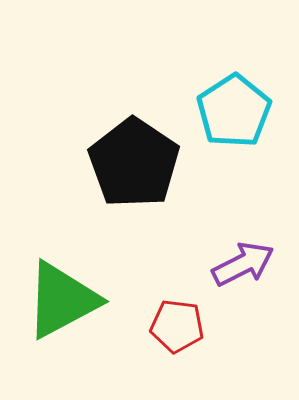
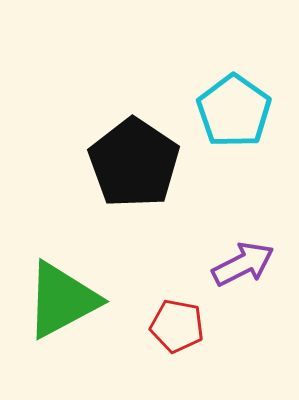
cyan pentagon: rotated 4 degrees counterclockwise
red pentagon: rotated 4 degrees clockwise
